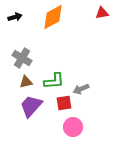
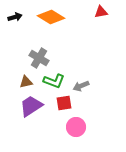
red triangle: moved 1 px left, 1 px up
orange diamond: moved 2 px left; rotated 60 degrees clockwise
gray cross: moved 17 px right
green L-shape: rotated 25 degrees clockwise
gray arrow: moved 3 px up
purple trapezoid: rotated 15 degrees clockwise
pink circle: moved 3 px right
